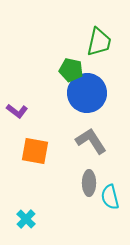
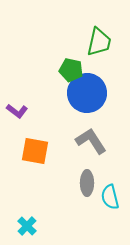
gray ellipse: moved 2 px left
cyan cross: moved 1 px right, 7 px down
